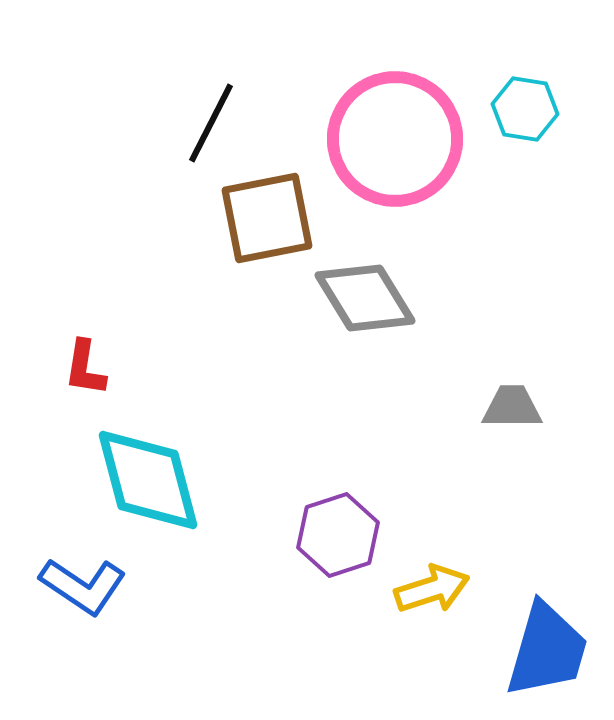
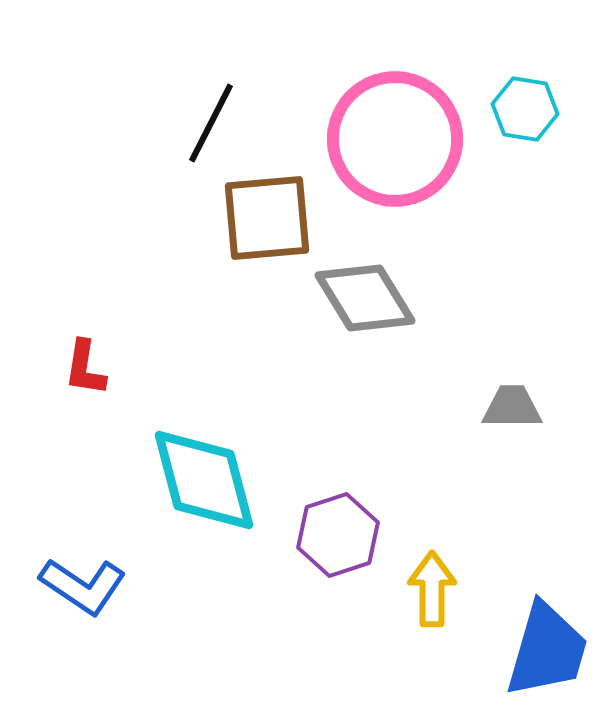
brown square: rotated 6 degrees clockwise
cyan diamond: moved 56 px right
yellow arrow: rotated 72 degrees counterclockwise
